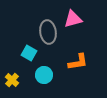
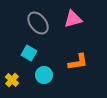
gray ellipse: moved 10 px left, 9 px up; rotated 30 degrees counterclockwise
